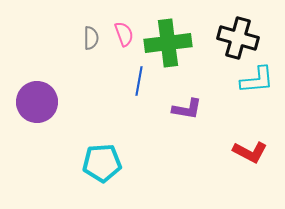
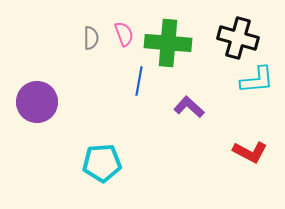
green cross: rotated 12 degrees clockwise
purple L-shape: moved 2 px right, 2 px up; rotated 148 degrees counterclockwise
